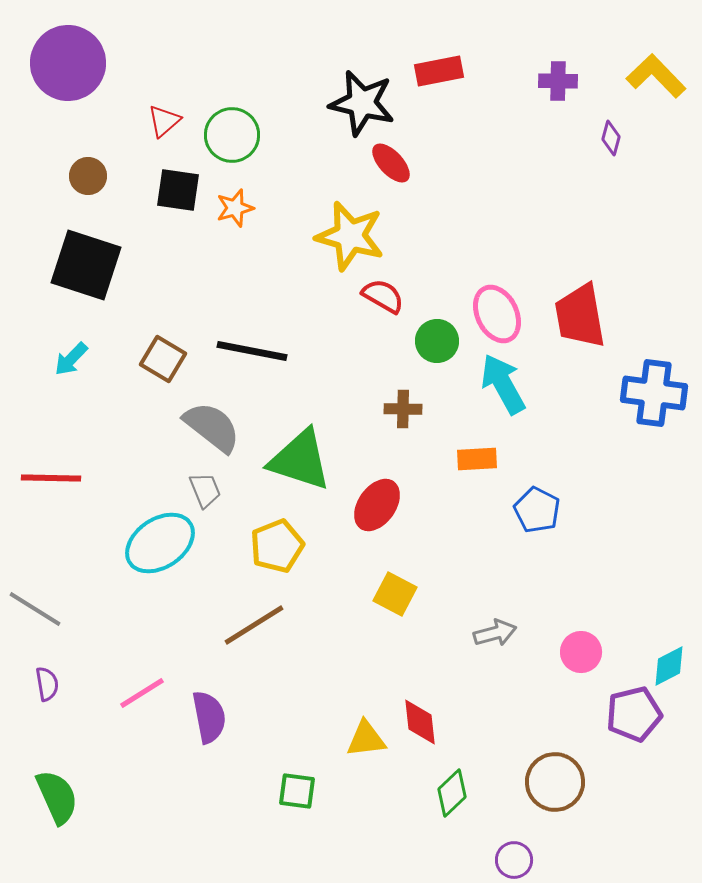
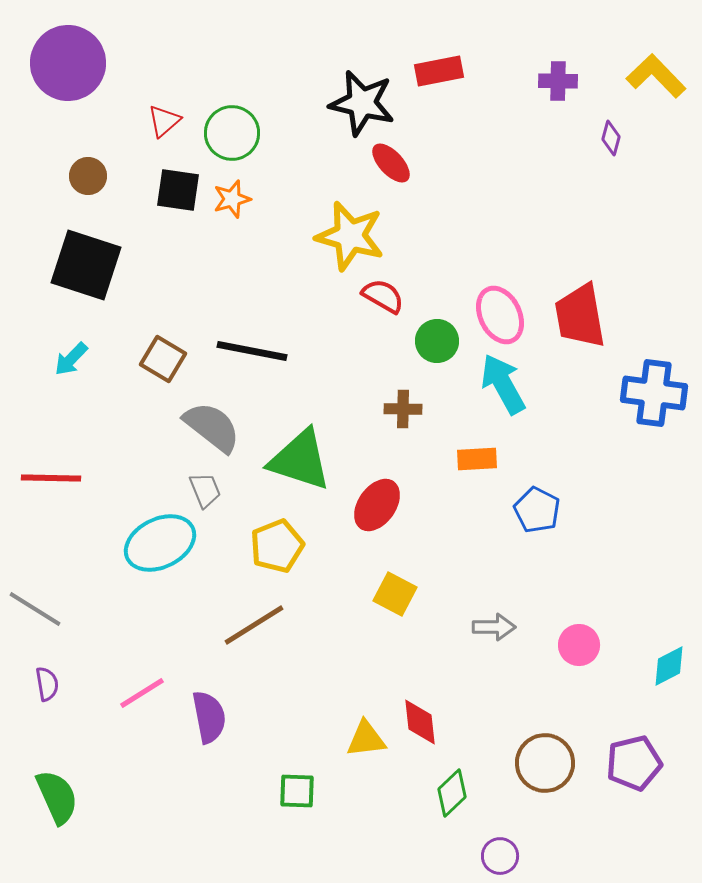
green circle at (232, 135): moved 2 px up
orange star at (235, 208): moved 3 px left, 9 px up
pink ellipse at (497, 314): moved 3 px right, 1 px down
cyan ellipse at (160, 543): rotated 8 degrees clockwise
gray arrow at (495, 633): moved 1 px left, 6 px up; rotated 15 degrees clockwise
pink circle at (581, 652): moved 2 px left, 7 px up
purple pentagon at (634, 714): moved 49 px down
brown circle at (555, 782): moved 10 px left, 19 px up
green square at (297, 791): rotated 6 degrees counterclockwise
purple circle at (514, 860): moved 14 px left, 4 px up
